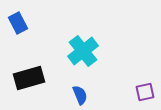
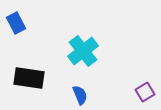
blue rectangle: moved 2 px left
black rectangle: rotated 24 degrees clockwise
purple square: rotated 18 degrees counterclockwise
